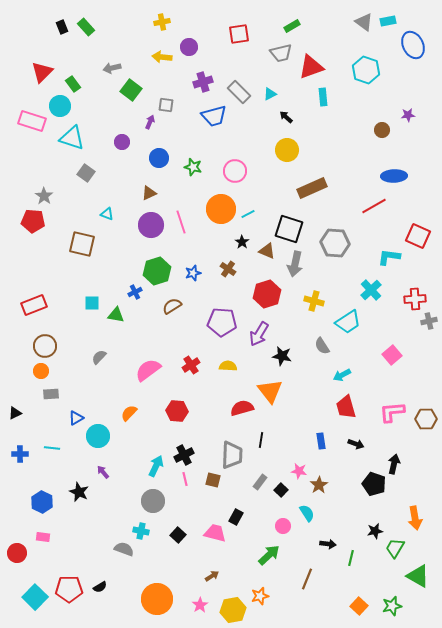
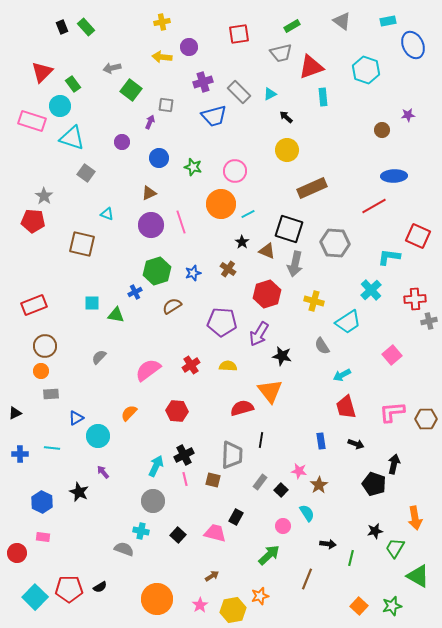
gray triangle at (364, 22): moved 22 px left, 1 px up
orange circle at (221, 209): moved 5 px up
